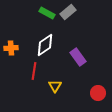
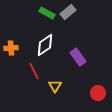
red line: rotated 36 degrees counterclockwise
